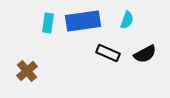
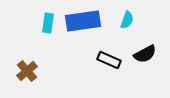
black rectangle: moved 1 px right, 7 px down
